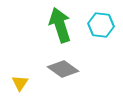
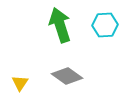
cyan hexagon: moved 4 px right; rotated 10 degrees counterclockwise
gray diamond: moved 4 px right, 7 px down
